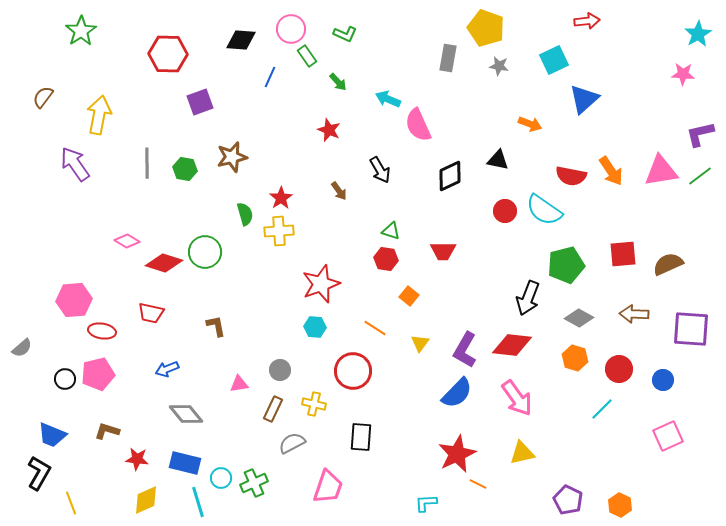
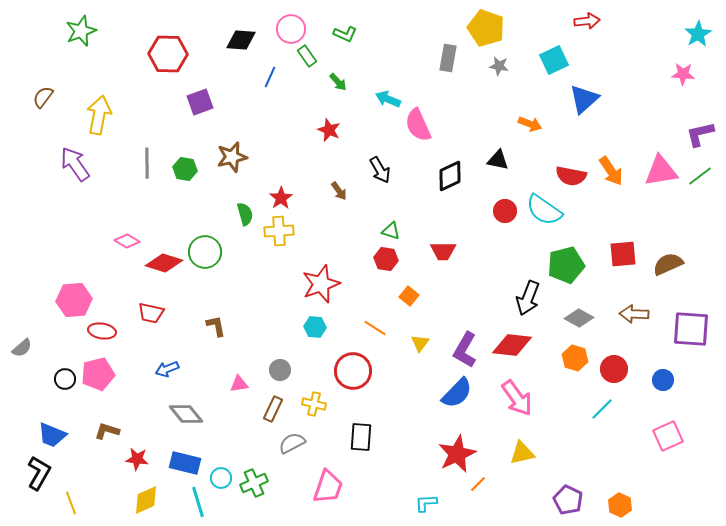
green star at (81, 31): rotated 12 degrees clockwise
red circle at (619, 369): moved 5 px left
orange line at (478, 484): rotated 72 degrees counterclockwise
